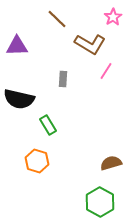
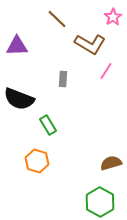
black semicircle: rotated 8 degrees clockwise
